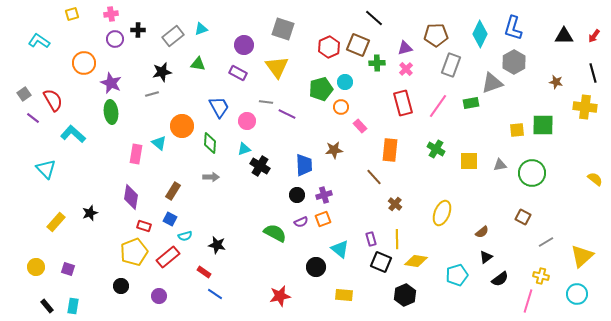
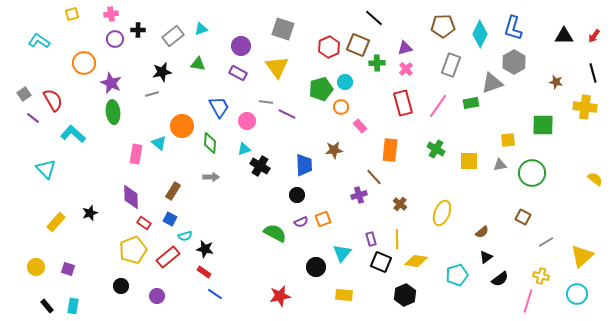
brown pentagon at (436, 35): moved 7 px right, 9 px up
purple circle at (244, 45): moved 3 px left, 1 px down
green ellipse at (111, 112): moved 2 px right
yellow square at (517, 130): moved 9 px left, 10 px down
purple cross at (324, 195): moved 35 px right
purple diamond at (131, 197): rotated 10 degrees counterclockwise
brown cross at (395, 204): moved 5 px right
red rectangle at (144, 226): moved 3 px up; rotated 16 degrees clockwise
black star at (217, 245): moved 12 px left, 4 px down
cyan triangle at (340, 249): moved 2 px right, 4 px down; rotated 30 degrees clockwise
yellow pentagon at (134, 252): moved 1 px left, 2 px up
purple circle at (159, 296): moved 2 px left
